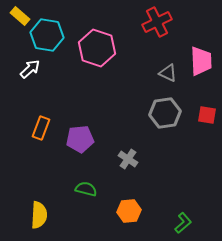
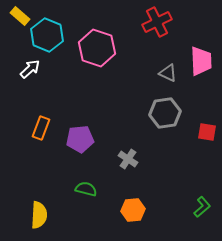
cyan hexagon: rotated 12 degrees clockwise
red square: moved 17 px down
orange hexagon: moved 4 px right, 1 px up
green L-shape: moved 19 px right, 16 px up
